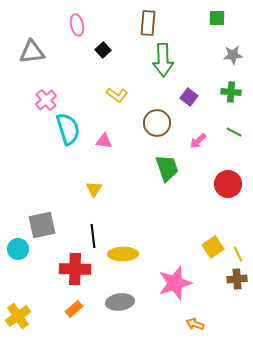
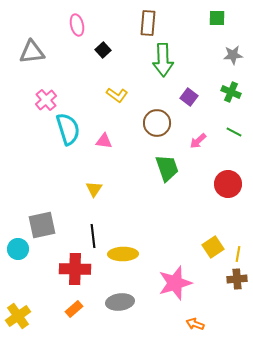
green cross: rotated 18 degrees clockwise
yellow line: rotated 35 degrees clockwise
